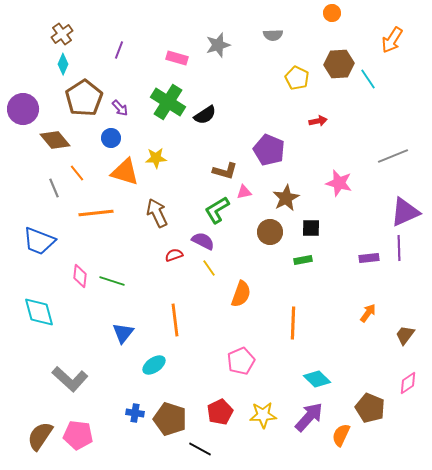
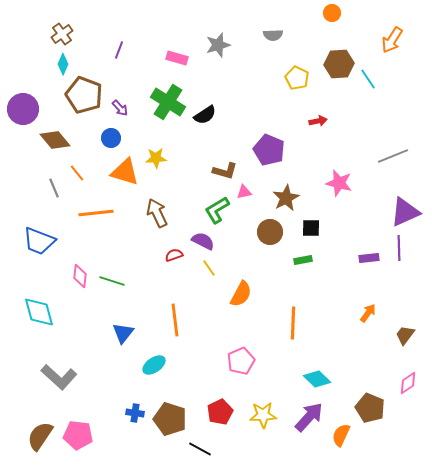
brown pentagon at (84, 98): moved 3 px up; rotated 18 degrees counterclockwise
orange semicircle at (241, 294): rotated 8 degrees clockwise
gray L-shape at (70, 379): moved 11 px left, 2 px up
